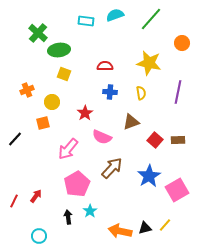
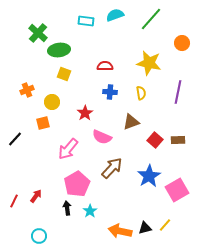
black arrow: moved 1 px left, 9 px up
